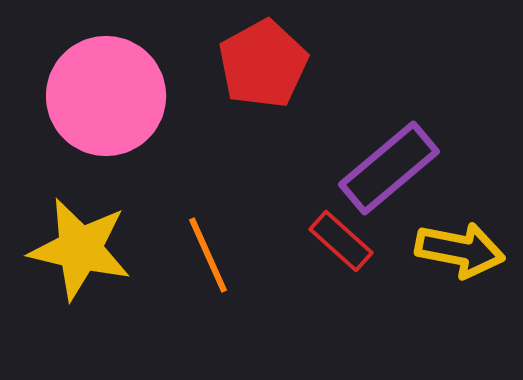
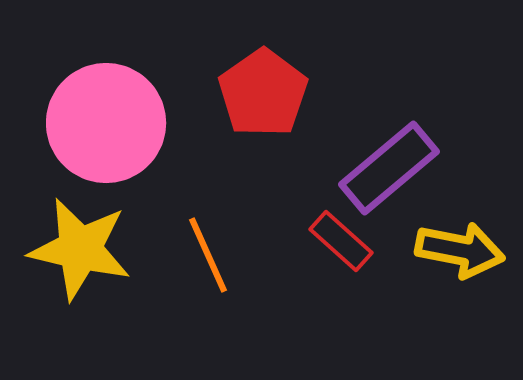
red pentagon: moved 29 px down; rotated 6 degrees counterclockwise
pink circle: moved 27 px down
